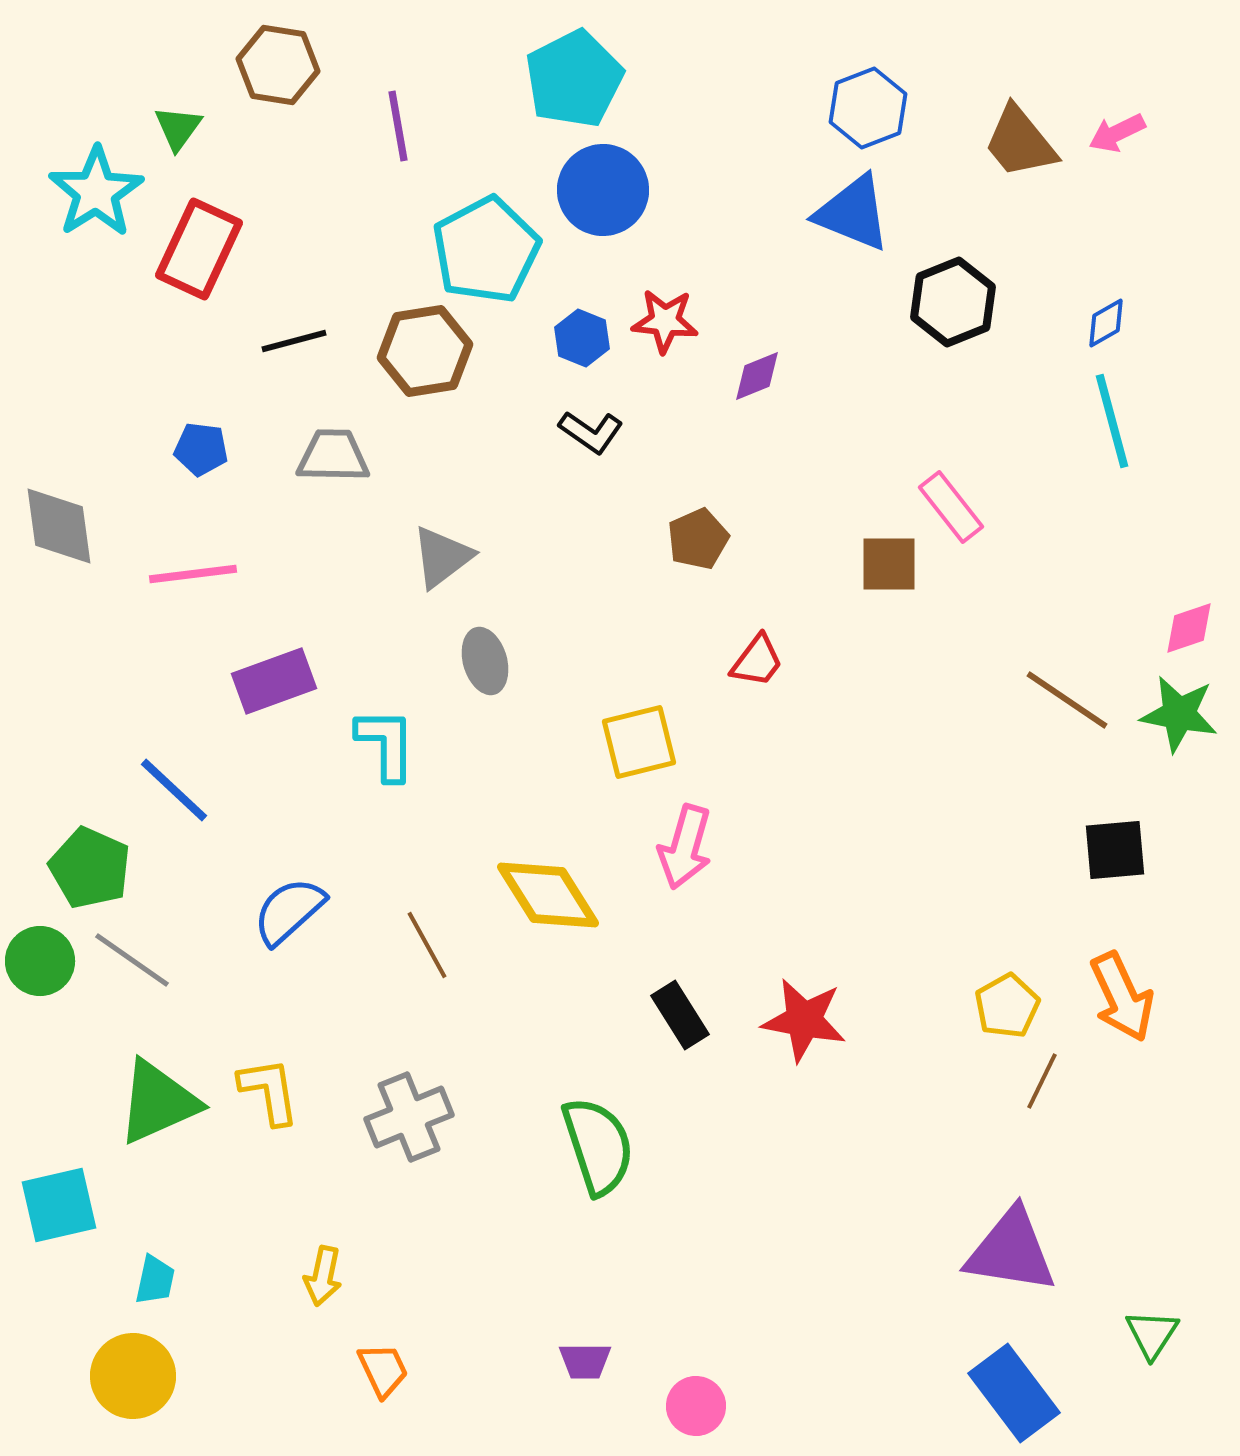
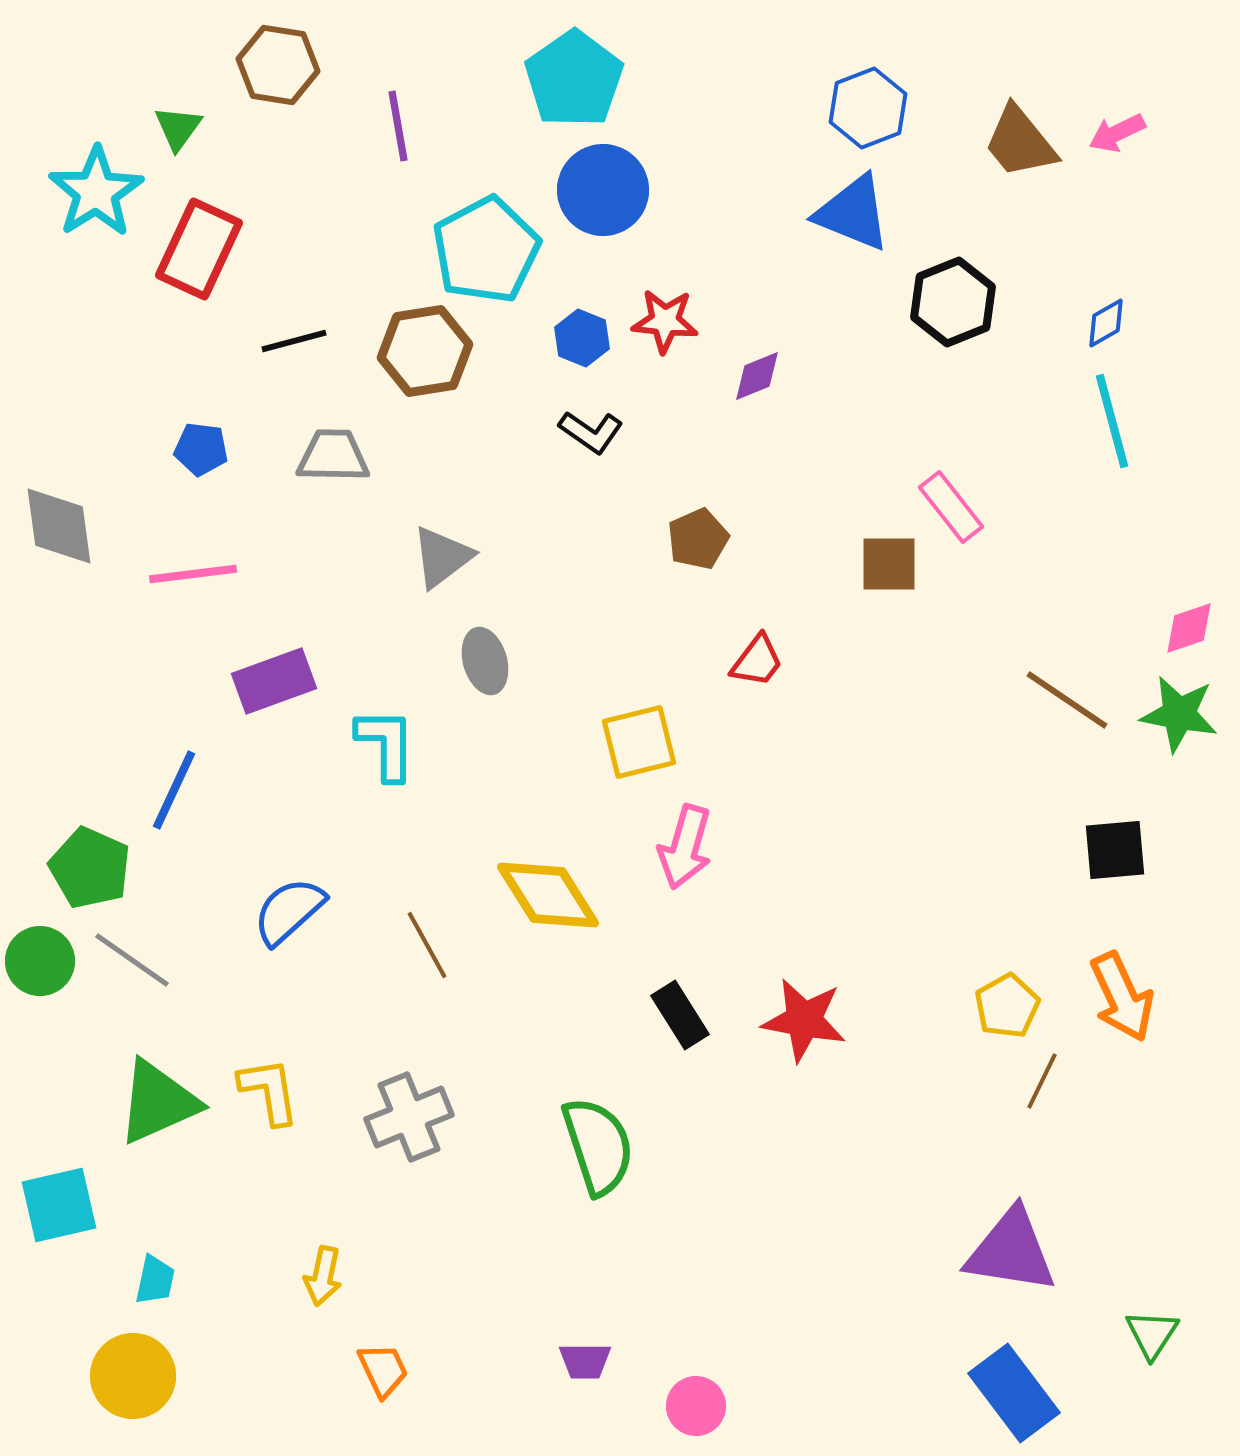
cyan pentagon at (574, 79): rotated 8 degrees counterclockwise
blue line at (174, 790): rotated 72 degrees clockwise
